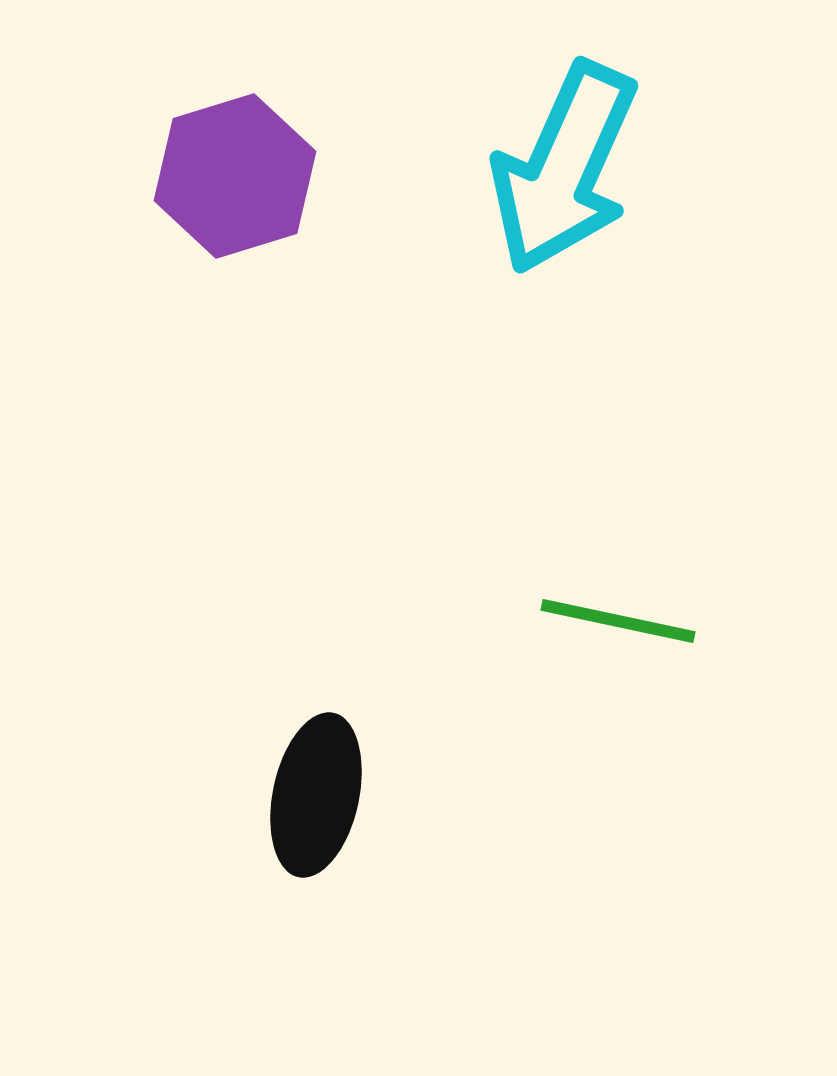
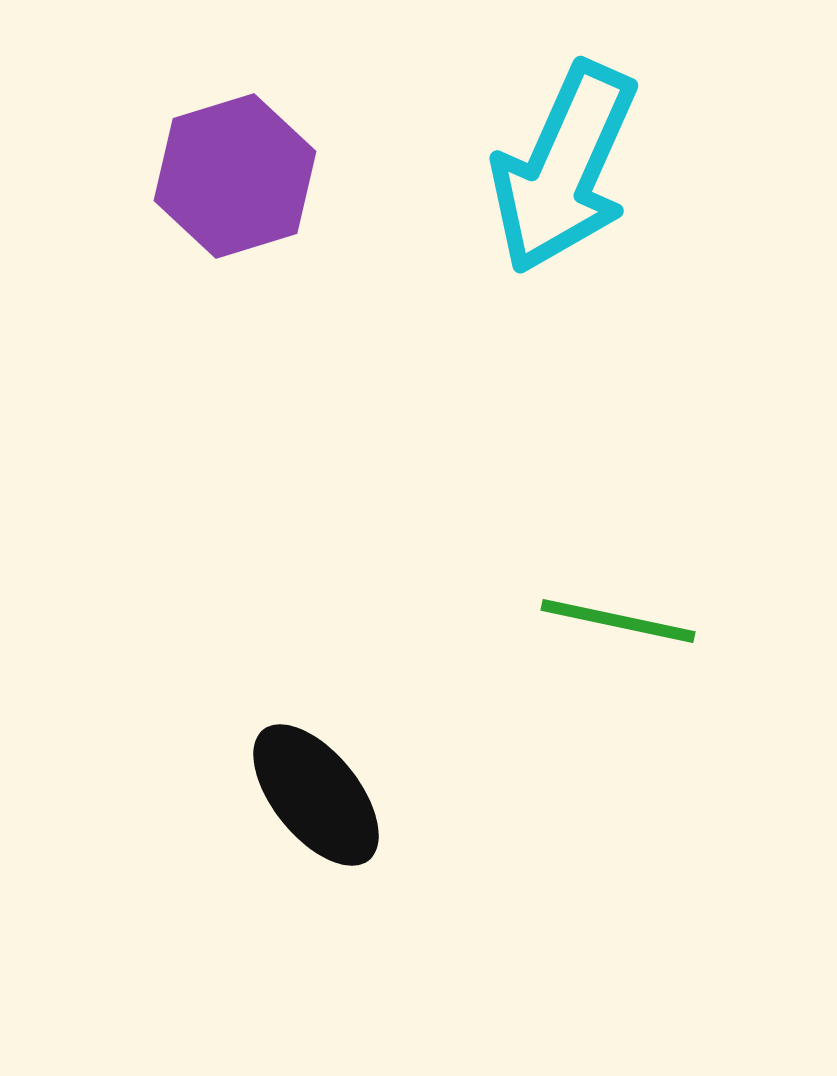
black ellipse: rotated 51 degrees counterclockwise
